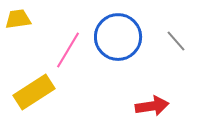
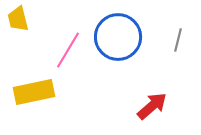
yellow trapezoid: rotated 96 degrees counterclockwise
gray line: moved 2 px right, 1 px up; rotated 55 degrees clockwise
yellow rectangle: rotated 21 degrees clockwise
red arrow: rotated 32 degrees counterclockwise
